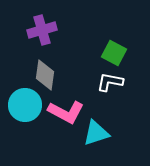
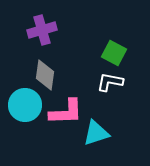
pink L-shape: rotated 30 degrees counterclockwise
